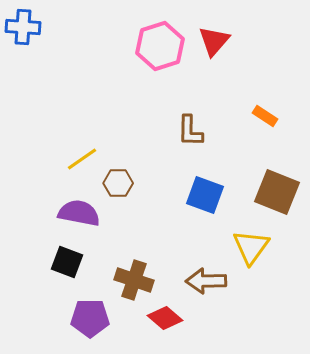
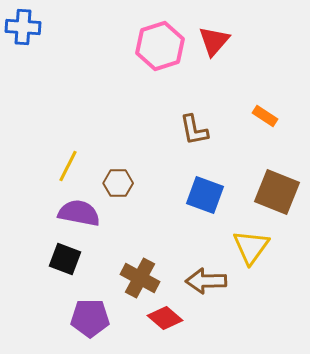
brown L-shape: moved 4 px right, 1 px up; rotated 12 degrees counterclockwise
yellow line: moved 14 px left, 7 px down; rotated 28 degrees counterclockwise
black square: moved 2 px left, 3 px up
brown cross: moved 6 px right, 2 px up; rotated 9 degrees clockwise
